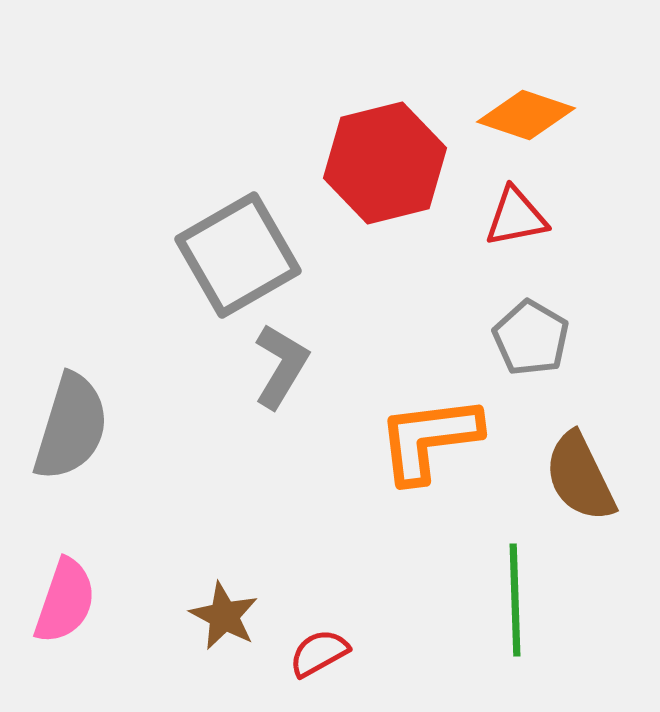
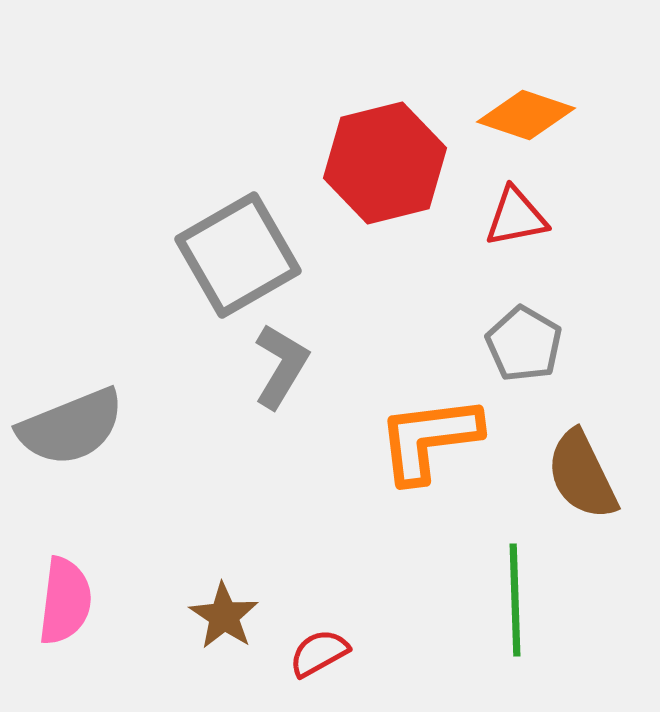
gray pentagon: moved 7 px left, 6 px down
gray semicircle: rotated 51 degrees clockwise
brown semicircle: moved 2 px right, 2 px up
pink semicircle: rotated 12 degrees counterclockwise
brown star: rotated 6 degrees clockwise
